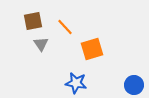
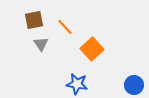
brown square: moved 1 px right, 1 px up
orange square: rotated 25 degrees counterclockwise
blue star: moved 1 px right, 1 px down
